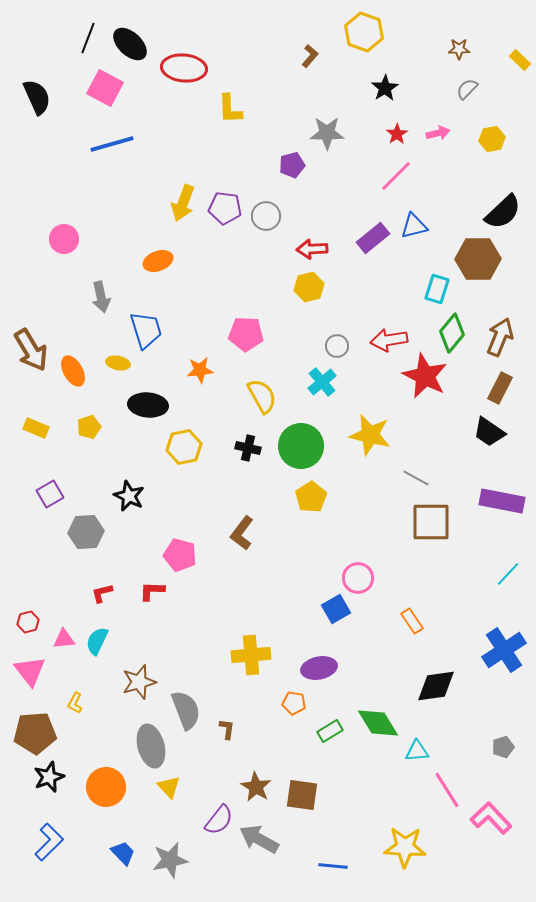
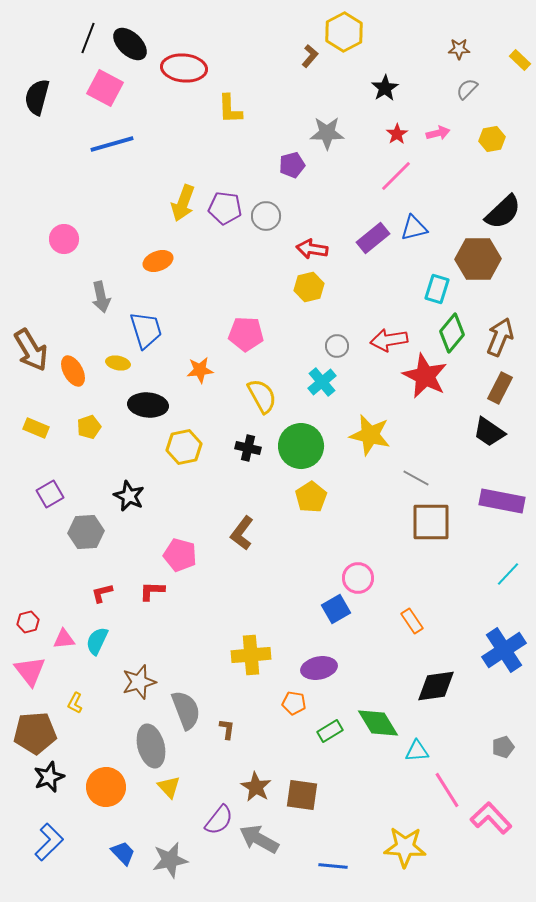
yellow hexagon at (364, 32): moved 20 px left; rotated 12 degrees clockwise
black semicircle at (37, 97): rotated 141 degrees counterclockwise
blue triangle at (414, 226): moved 2 px down
red arrow at (312, 249): rotated 12 degrees clockwise
